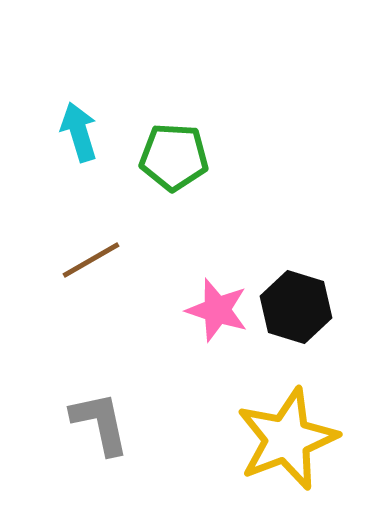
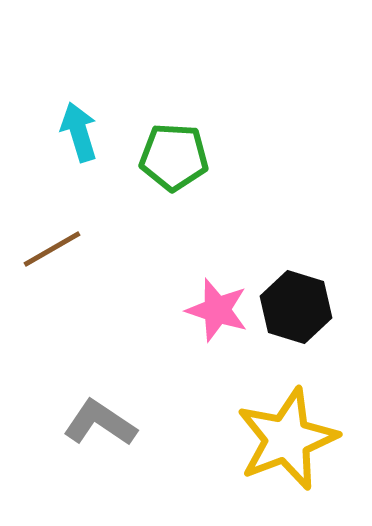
brown line: moved 39 px left, 11 px up
gray L-shape: rotated 44 degrees counterclockwise
